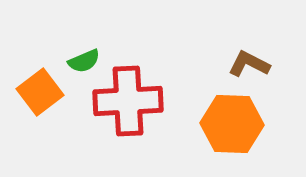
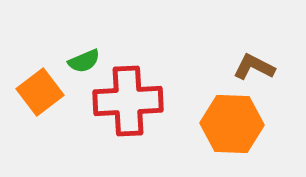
brown L-shape: moved 5 px right, 3 px down
